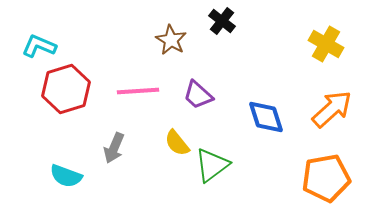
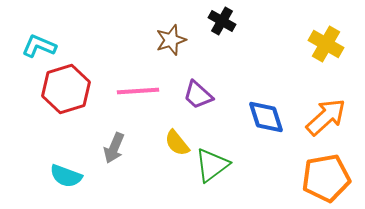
black cross: rotated 8 degrees counterclockwise
brown star: rotated 24 degrees clockwise
orange arrow: moved 6 px left, 8 px down
